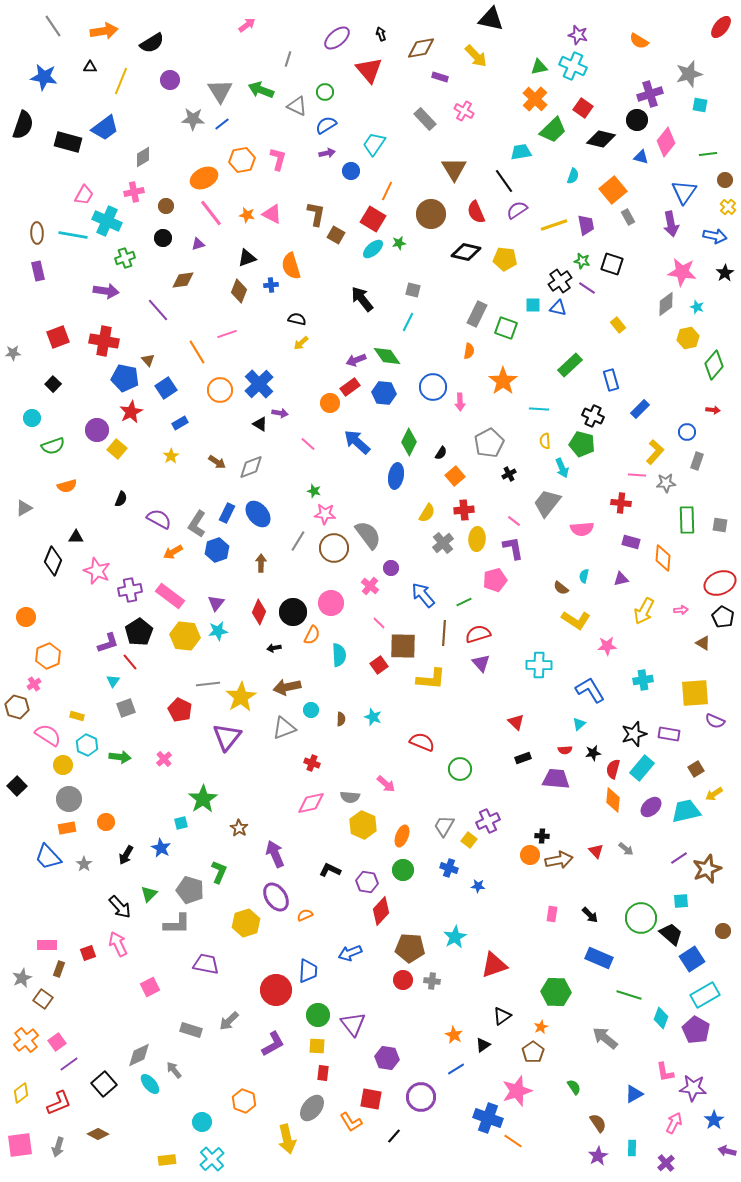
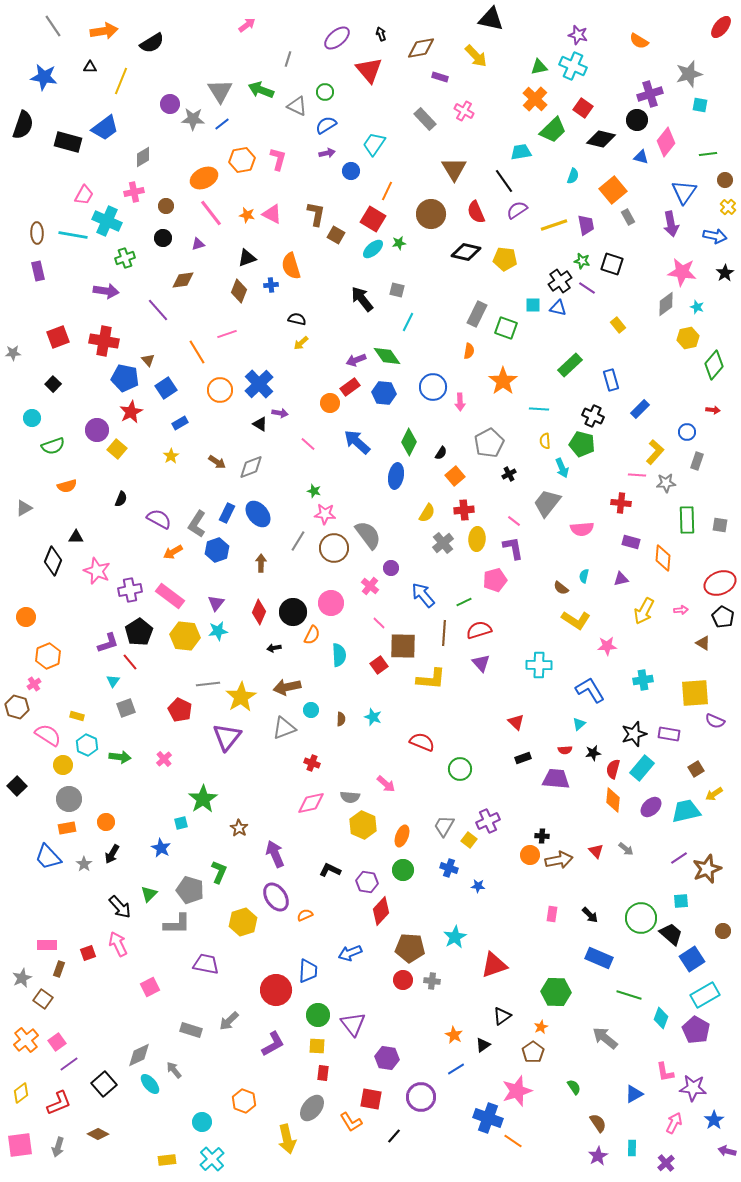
purple circle at (170, 80): moved 24 px down
gray square at (413, 290): moved 16 px left
red semicircle at (478, 634): moved 1 px right, 4 px up
black arrow at (126, 855): moved 14 px left, 1 px up
yellow hexagon at (246, 923): moved 3 px left, 1 px up
